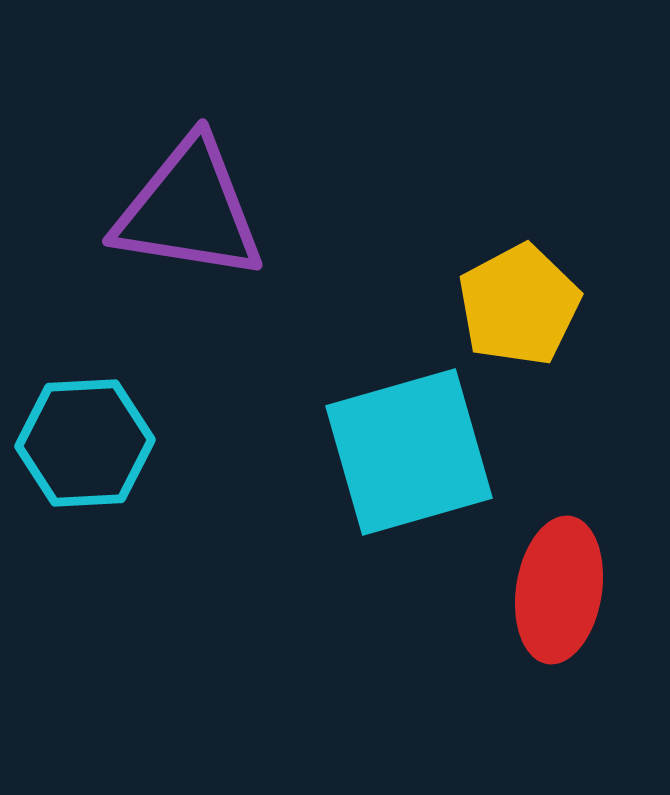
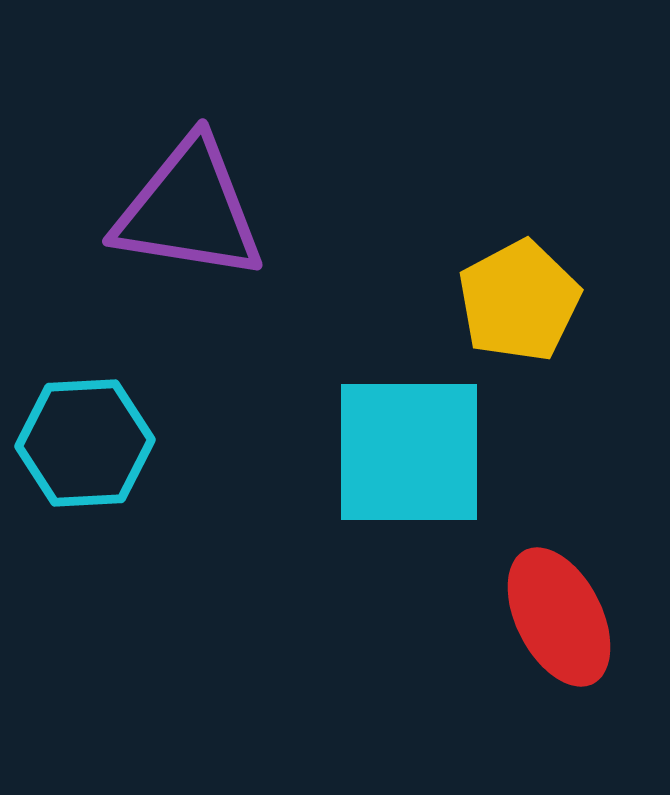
yellow pentagon: moved 4 px up
cyan square: rotated 16 degrees clockwise
red ellipse: moved 27 px down; rotated 36 degrees counterclockwise
